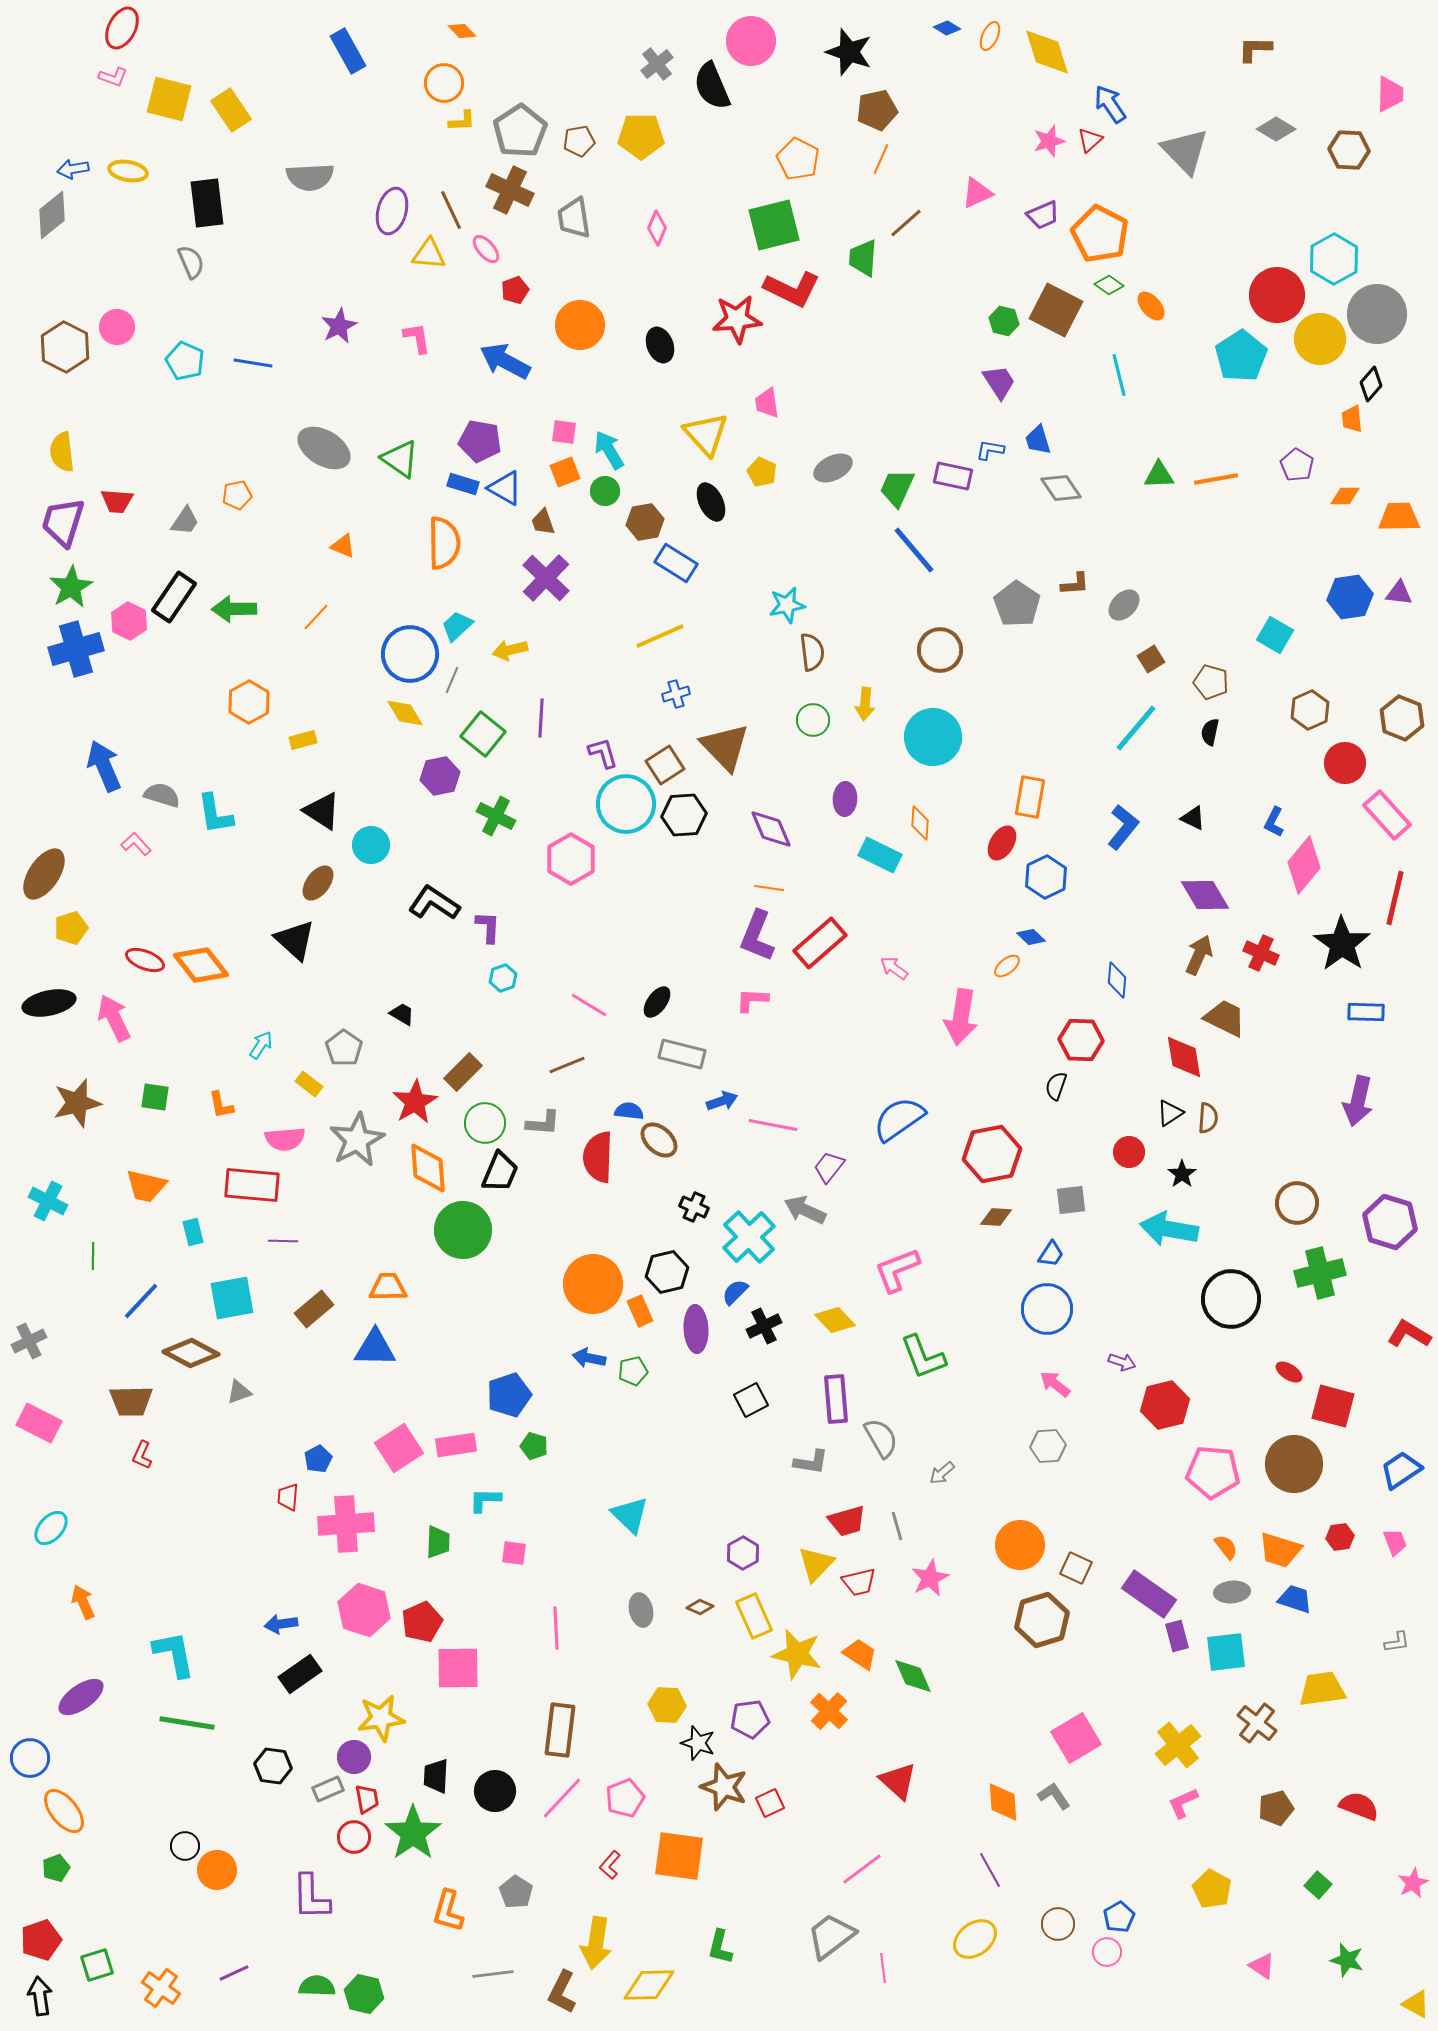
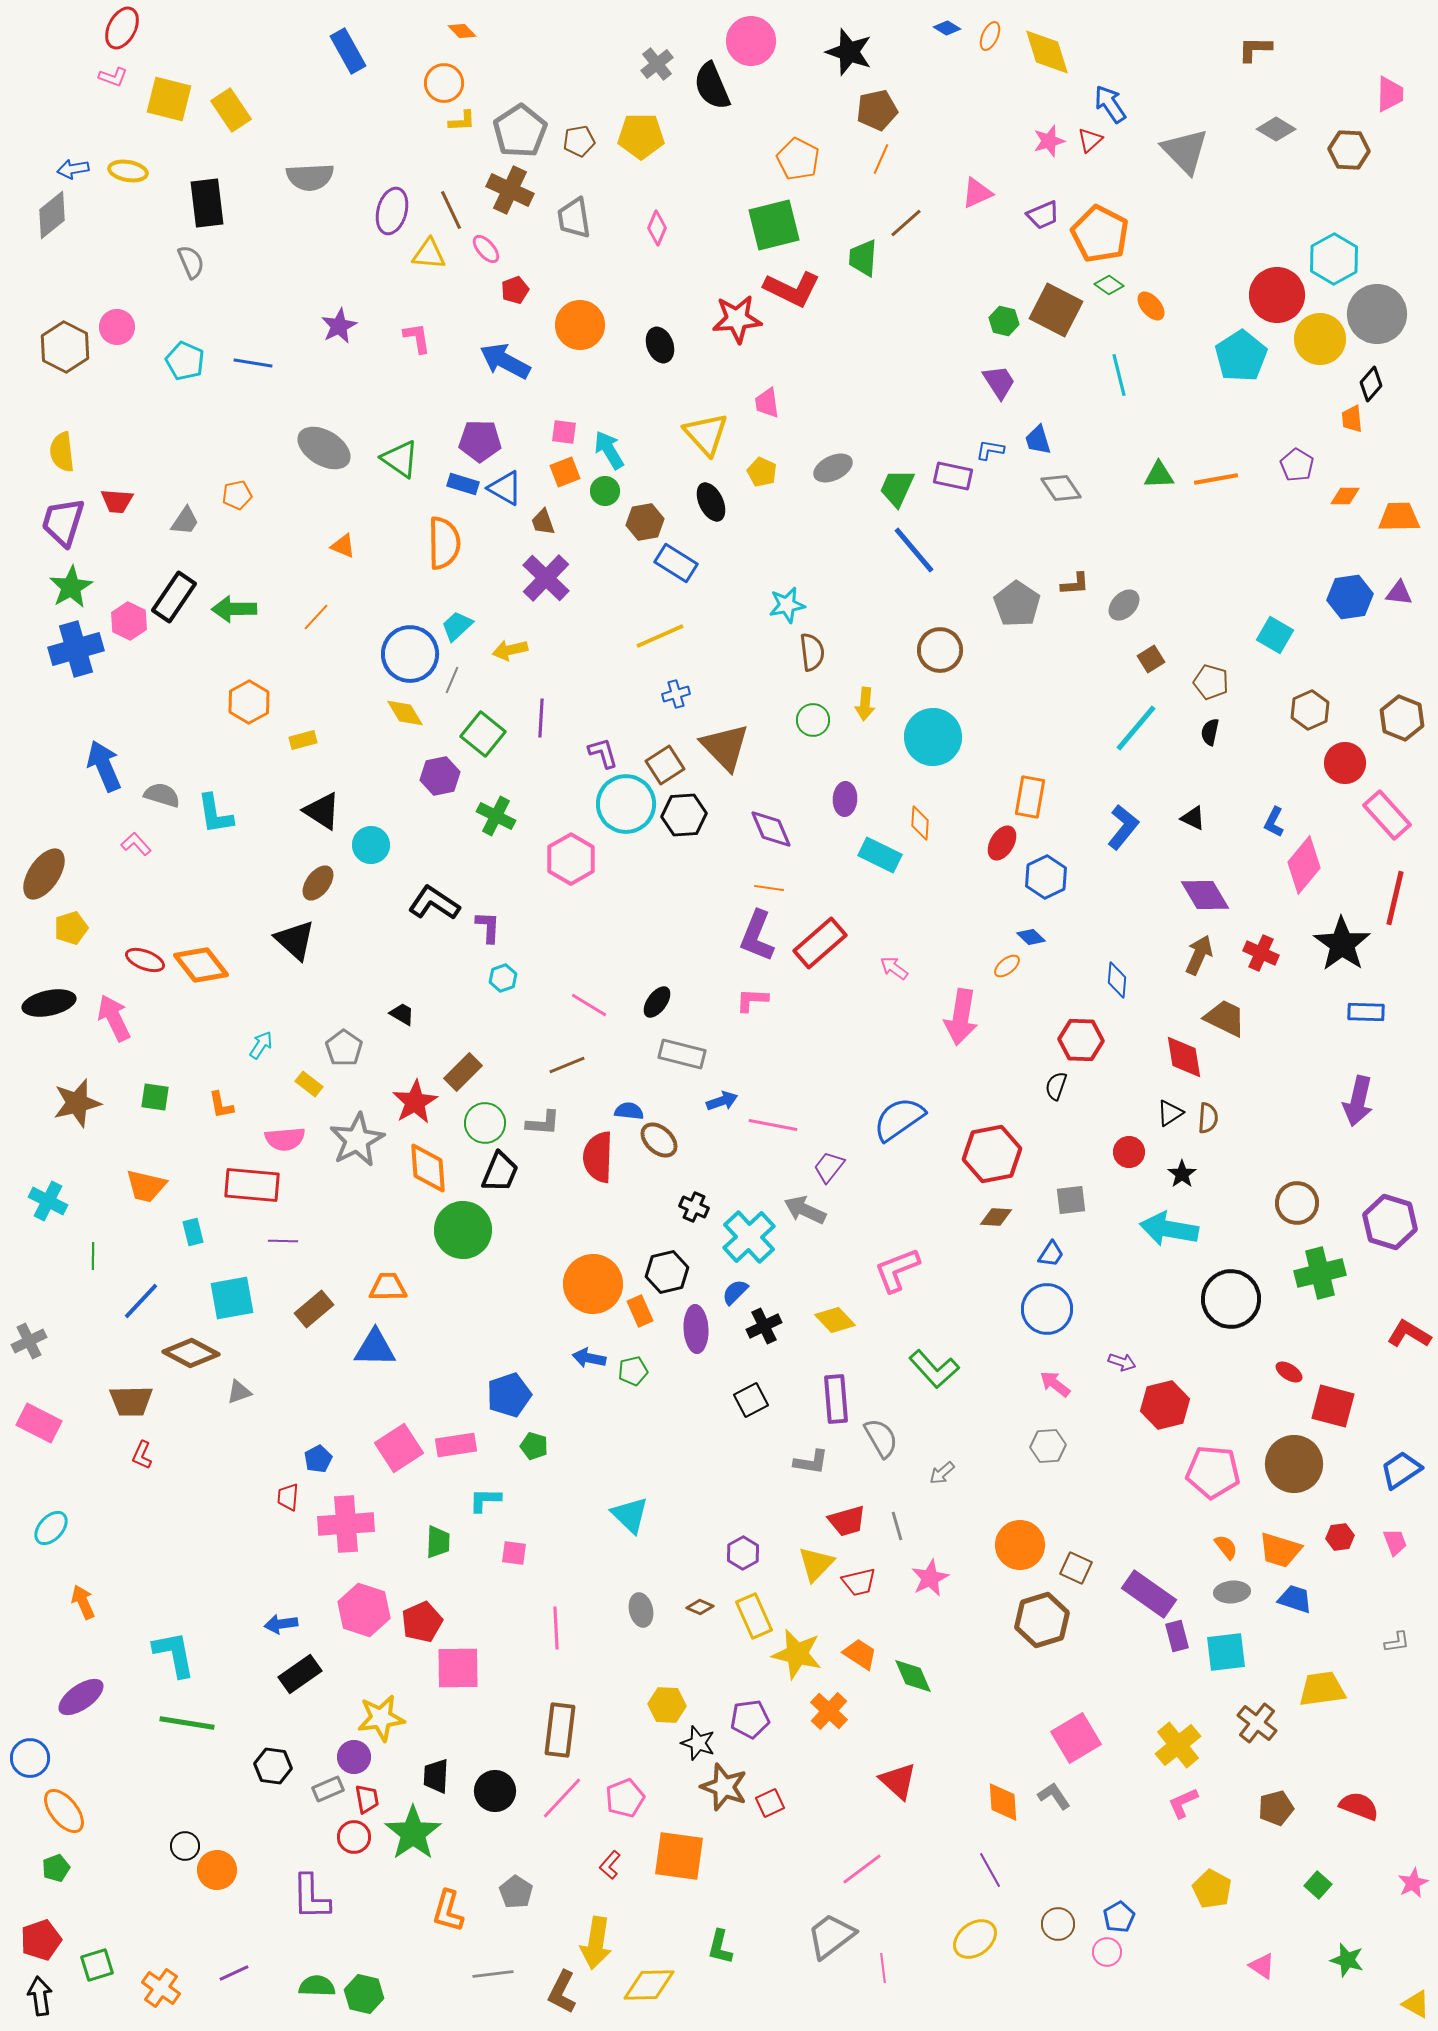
purple pentagon at (480, 441): rotated 9 degrees counterclockwise
green L-shape at (923, 1357): moved 11 px right, 12 px down; rotated 21 degrees counterclockwise
